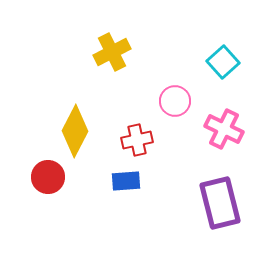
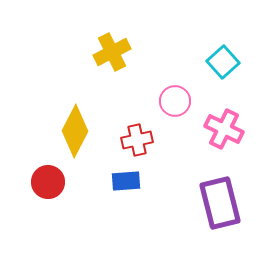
red circle: moved 5 px down
